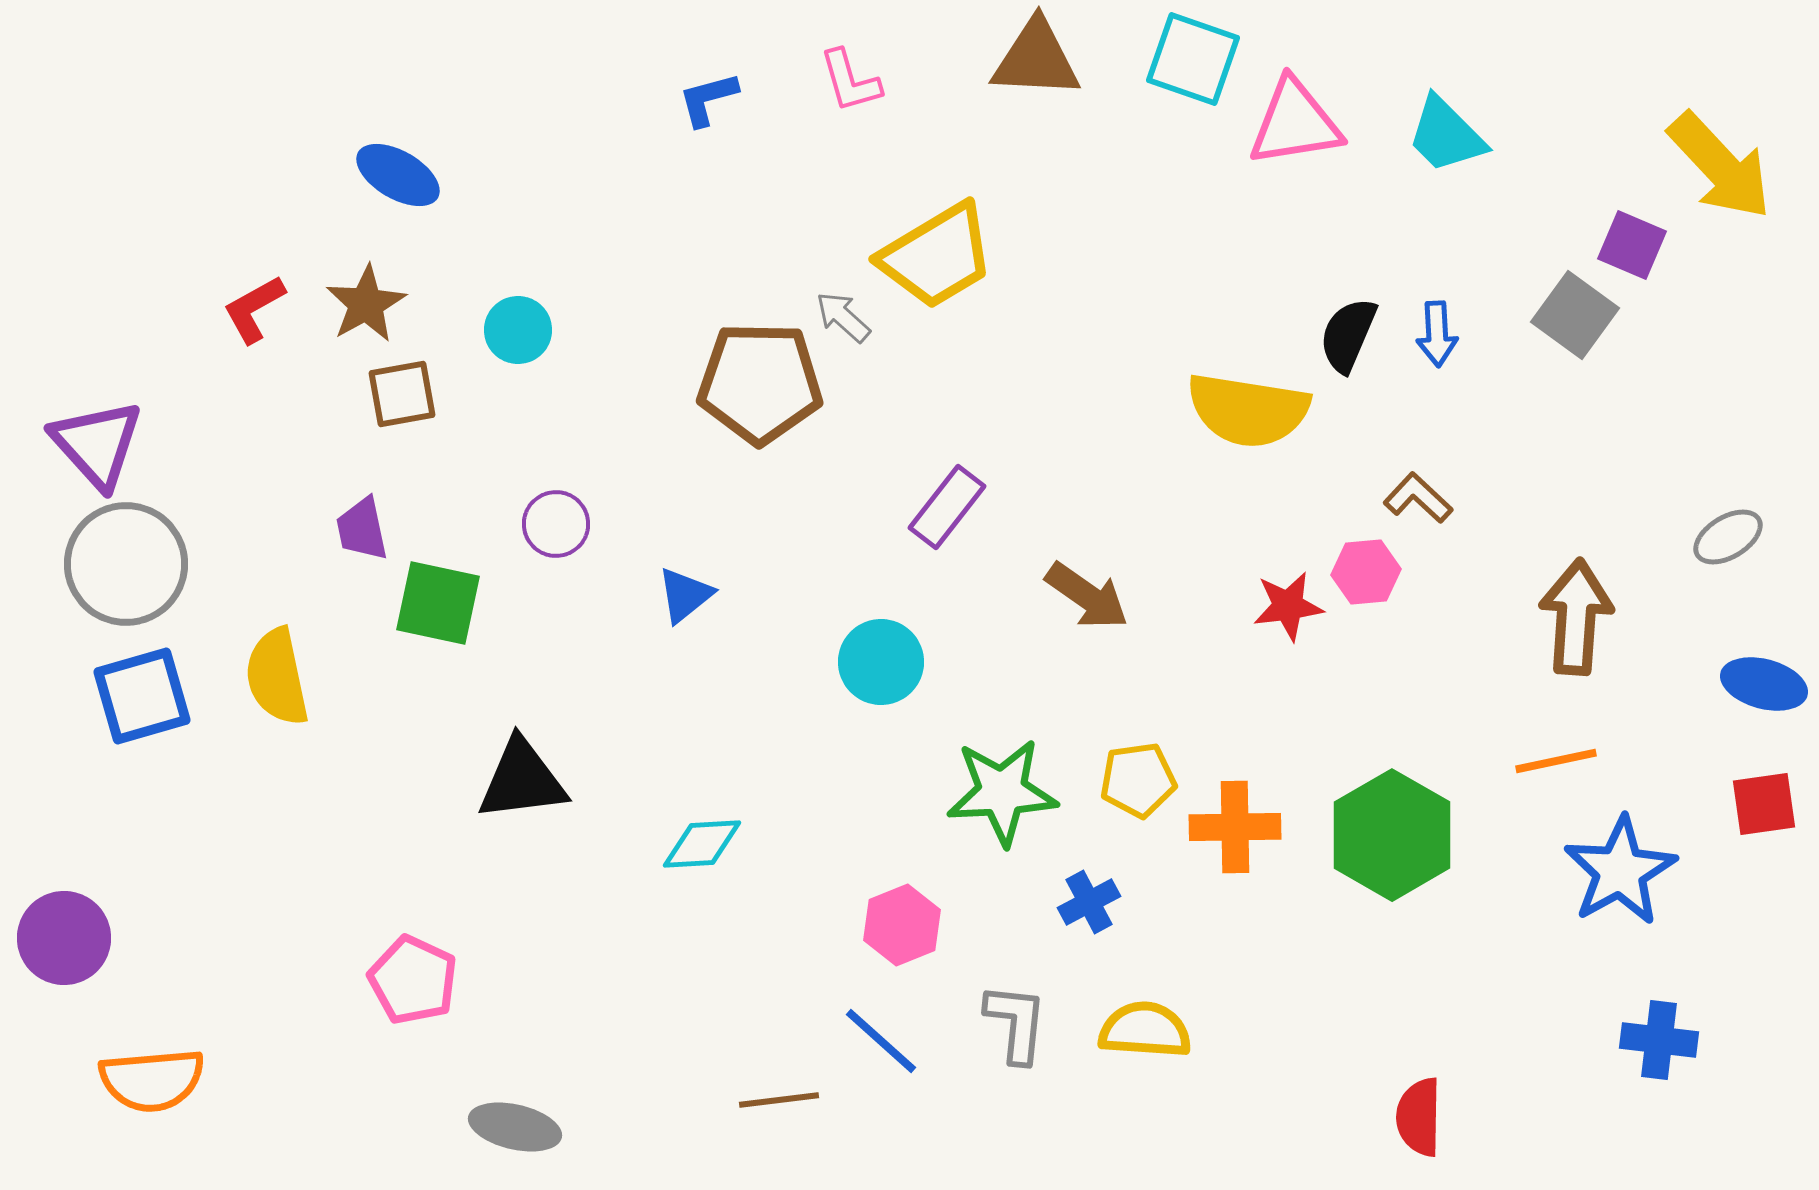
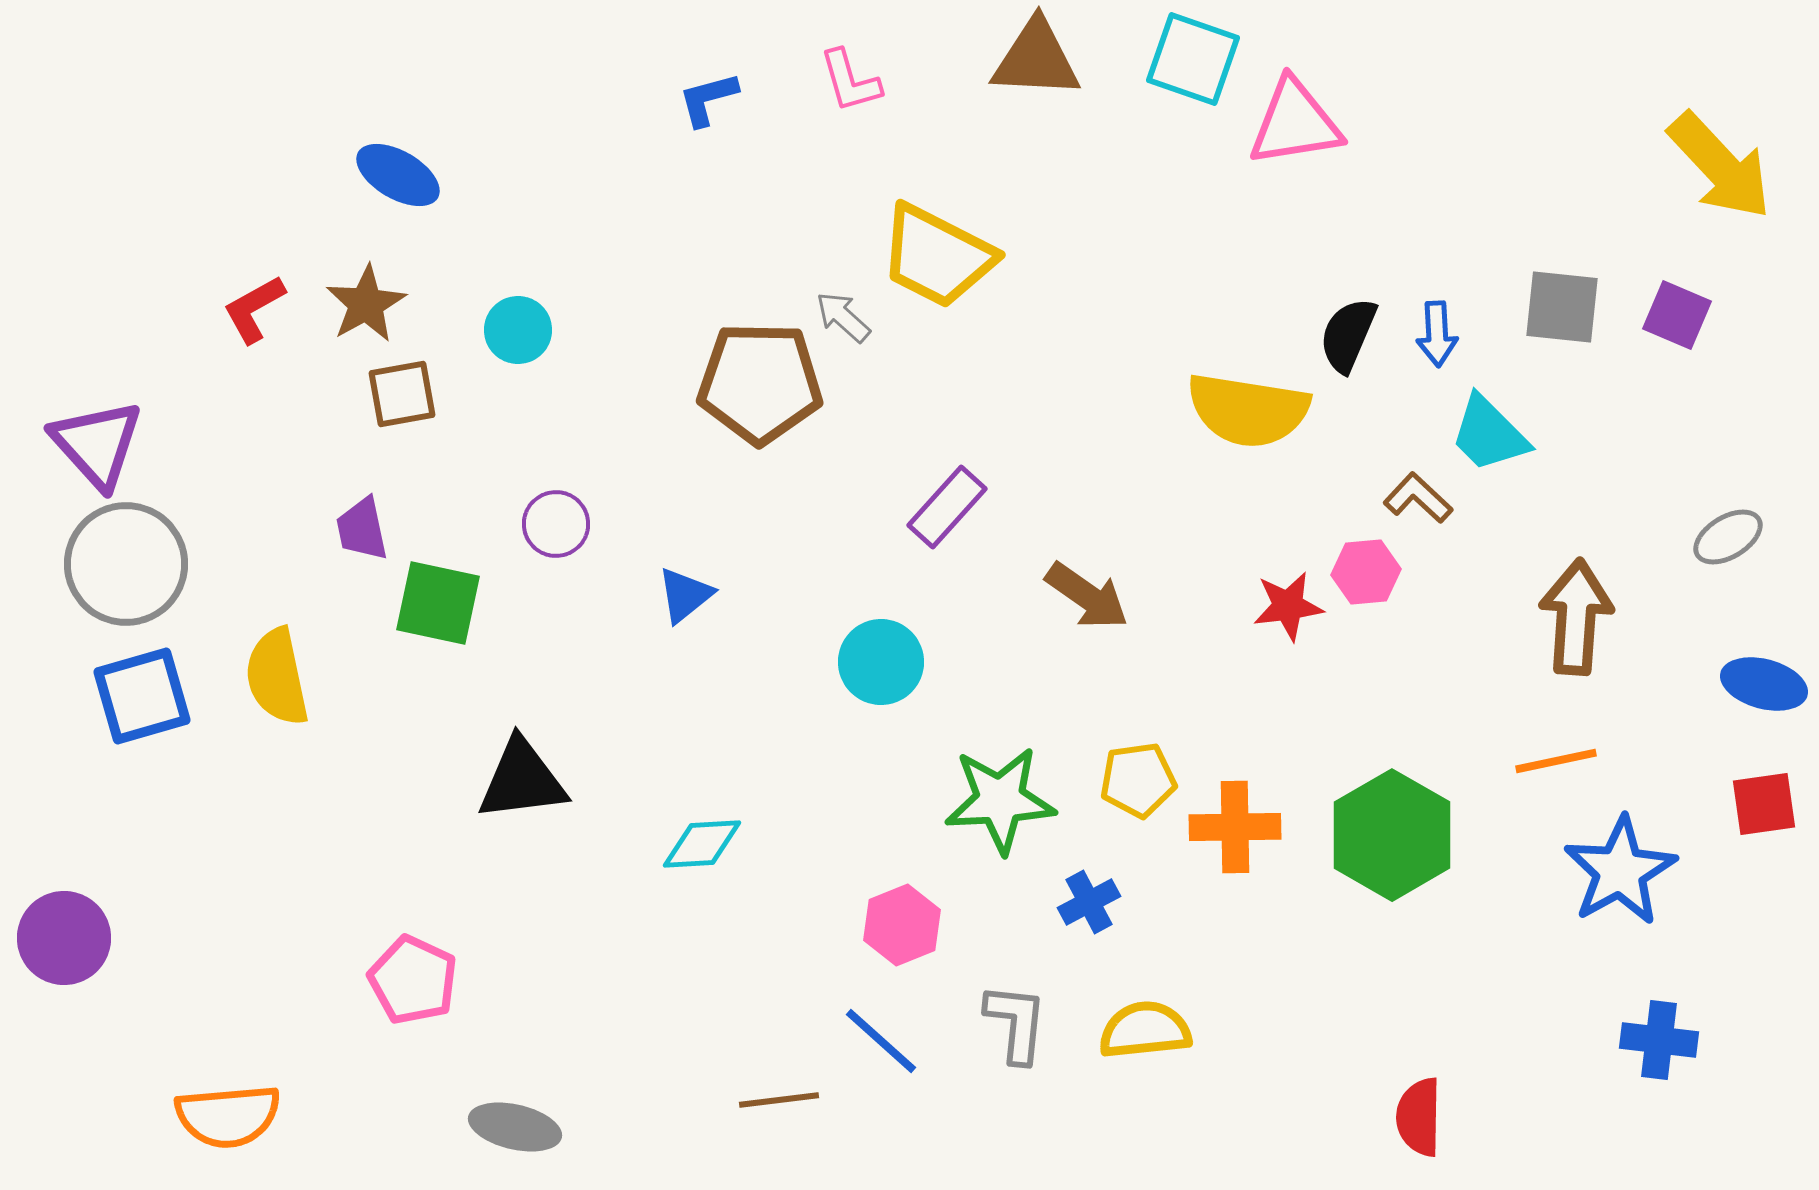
cyan trapezoid at (1446, 135): moved 43 px right, 299 px down
purple square at (1632, 245): moved 45 px right, 70 px down
yellow trapezoid at (937, 256): rotated 58 degrees clockwise
gray square at (1575, 315): moved 13 px left, 8 px up; rotated 30 degrees counterclockwise
purple rectangle at (947, 507): rotated 4 degrees clockwise
green star at (1002, 792): moved 2 px left, 8 px down
yellow semicircle at (1145, 1030): rotated 10 degrees counterclockwise
orange semicircle at (152, 1080): moved 76 px right, 36 px down
